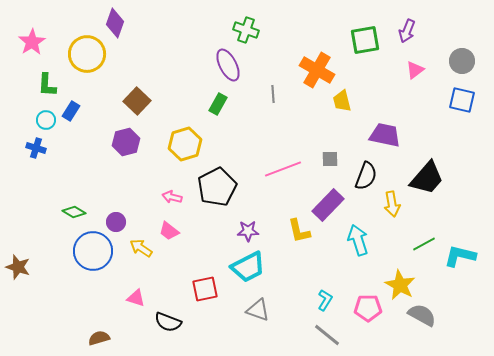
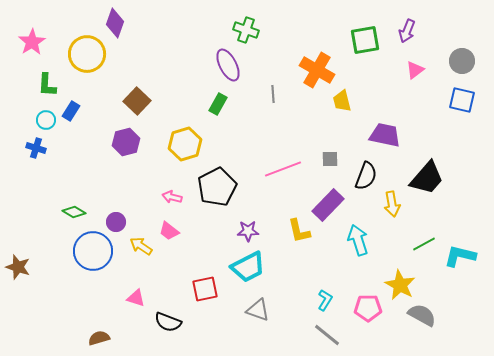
yellow arrow at (141, 248): moved 2 px up
